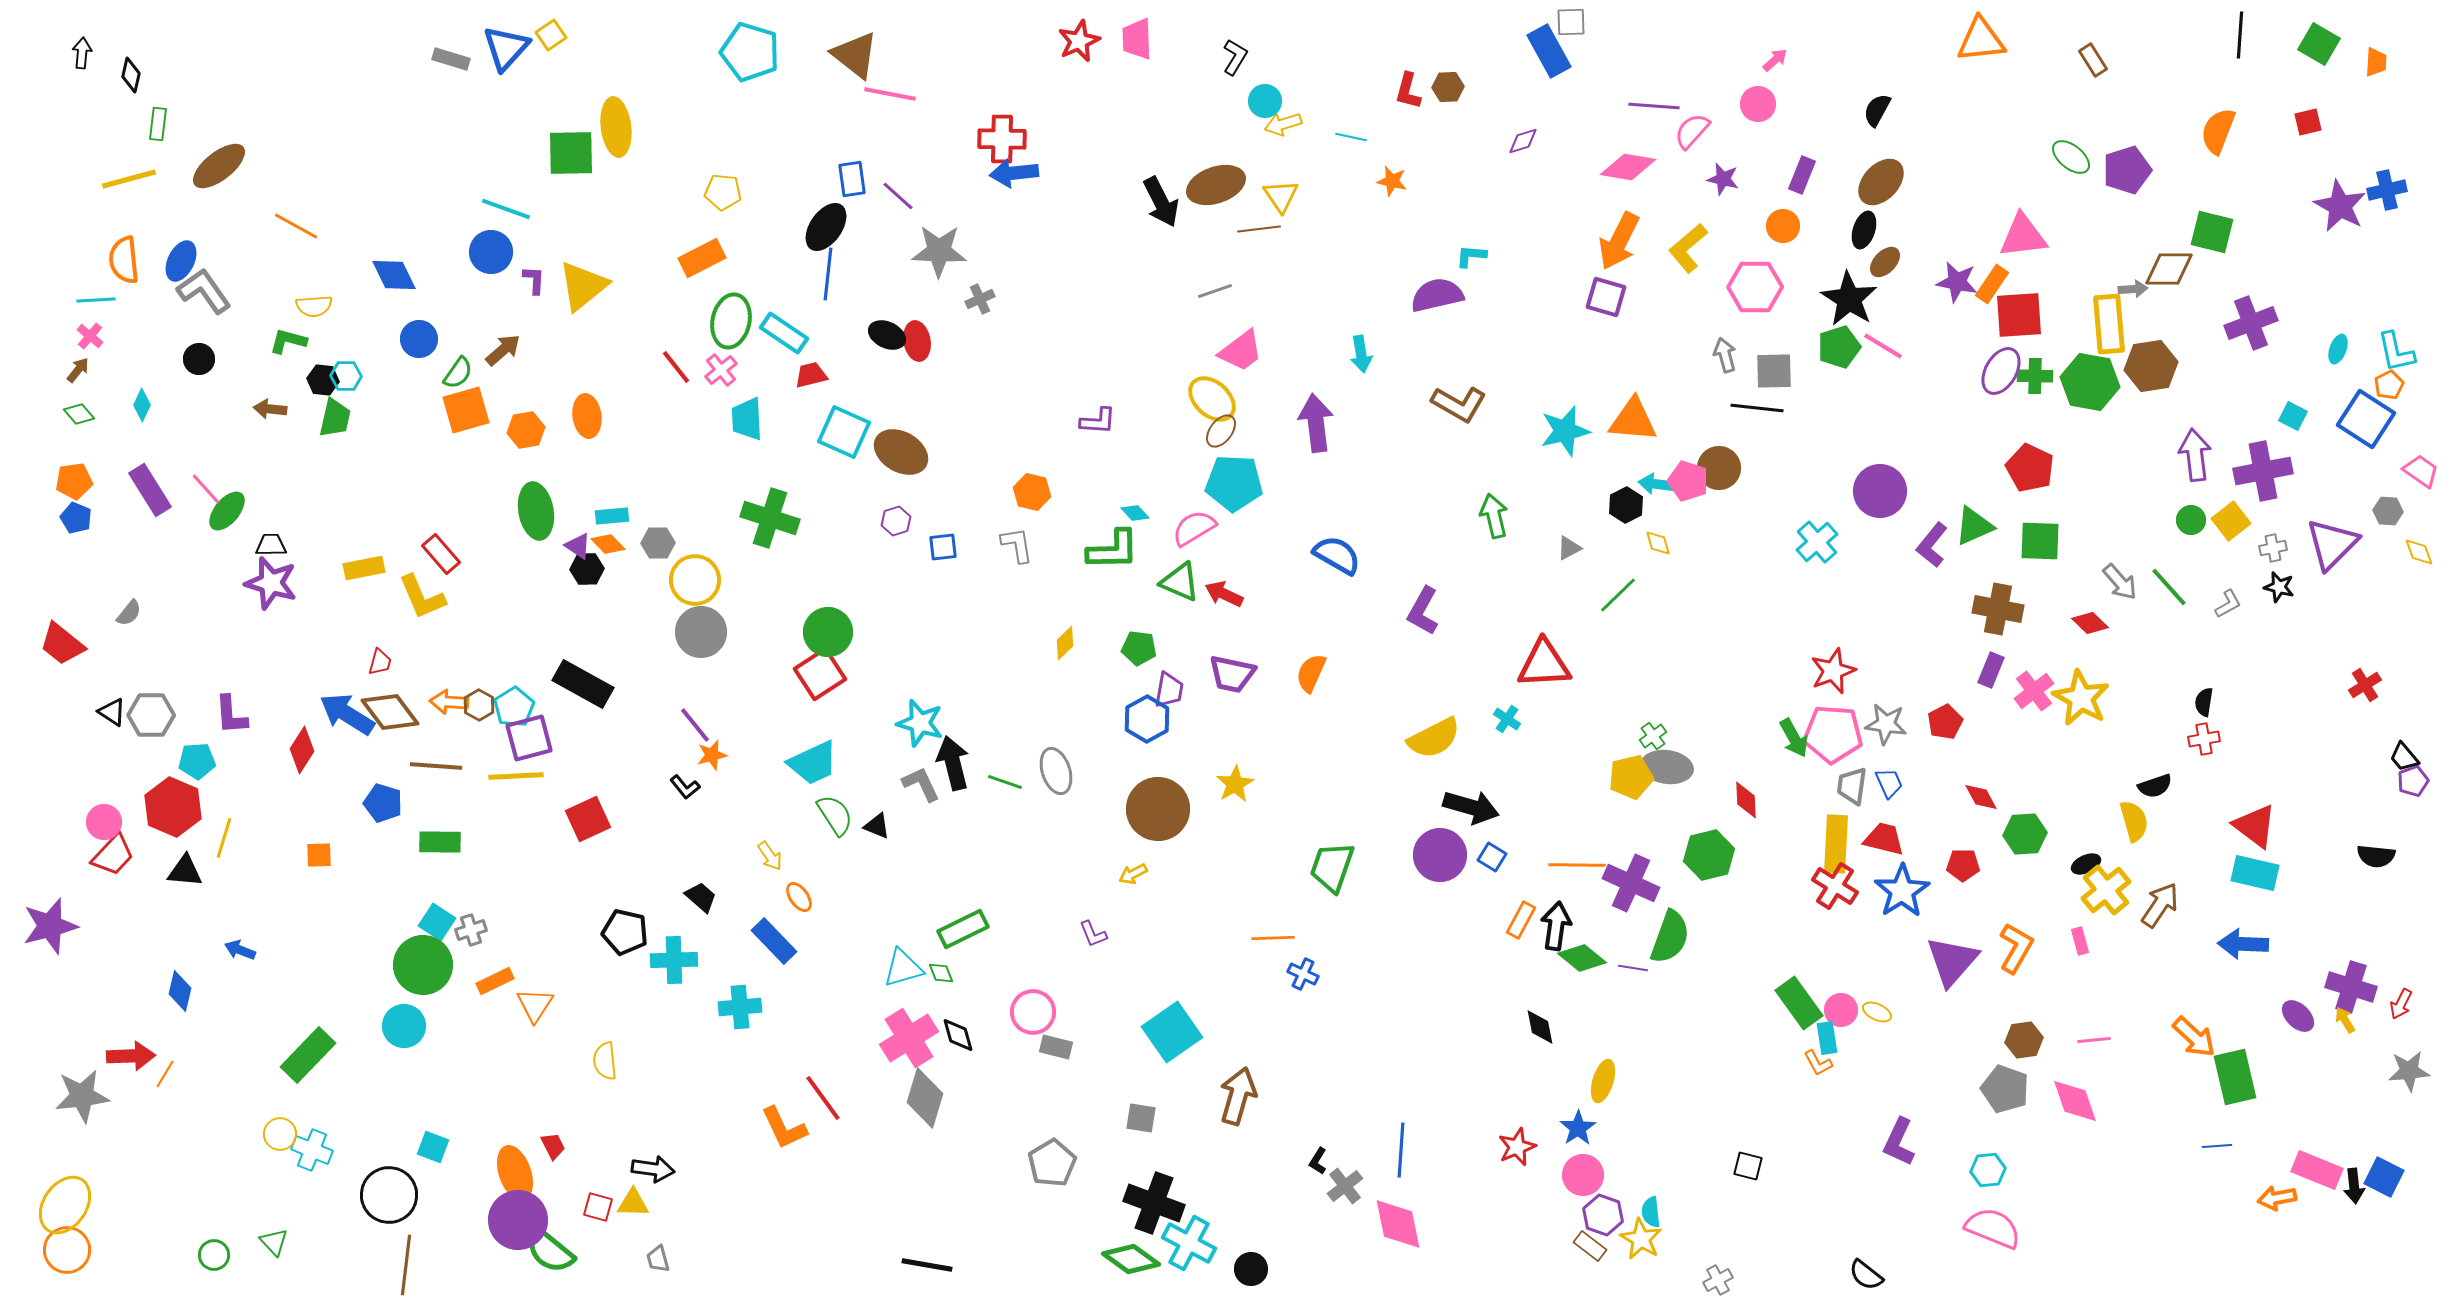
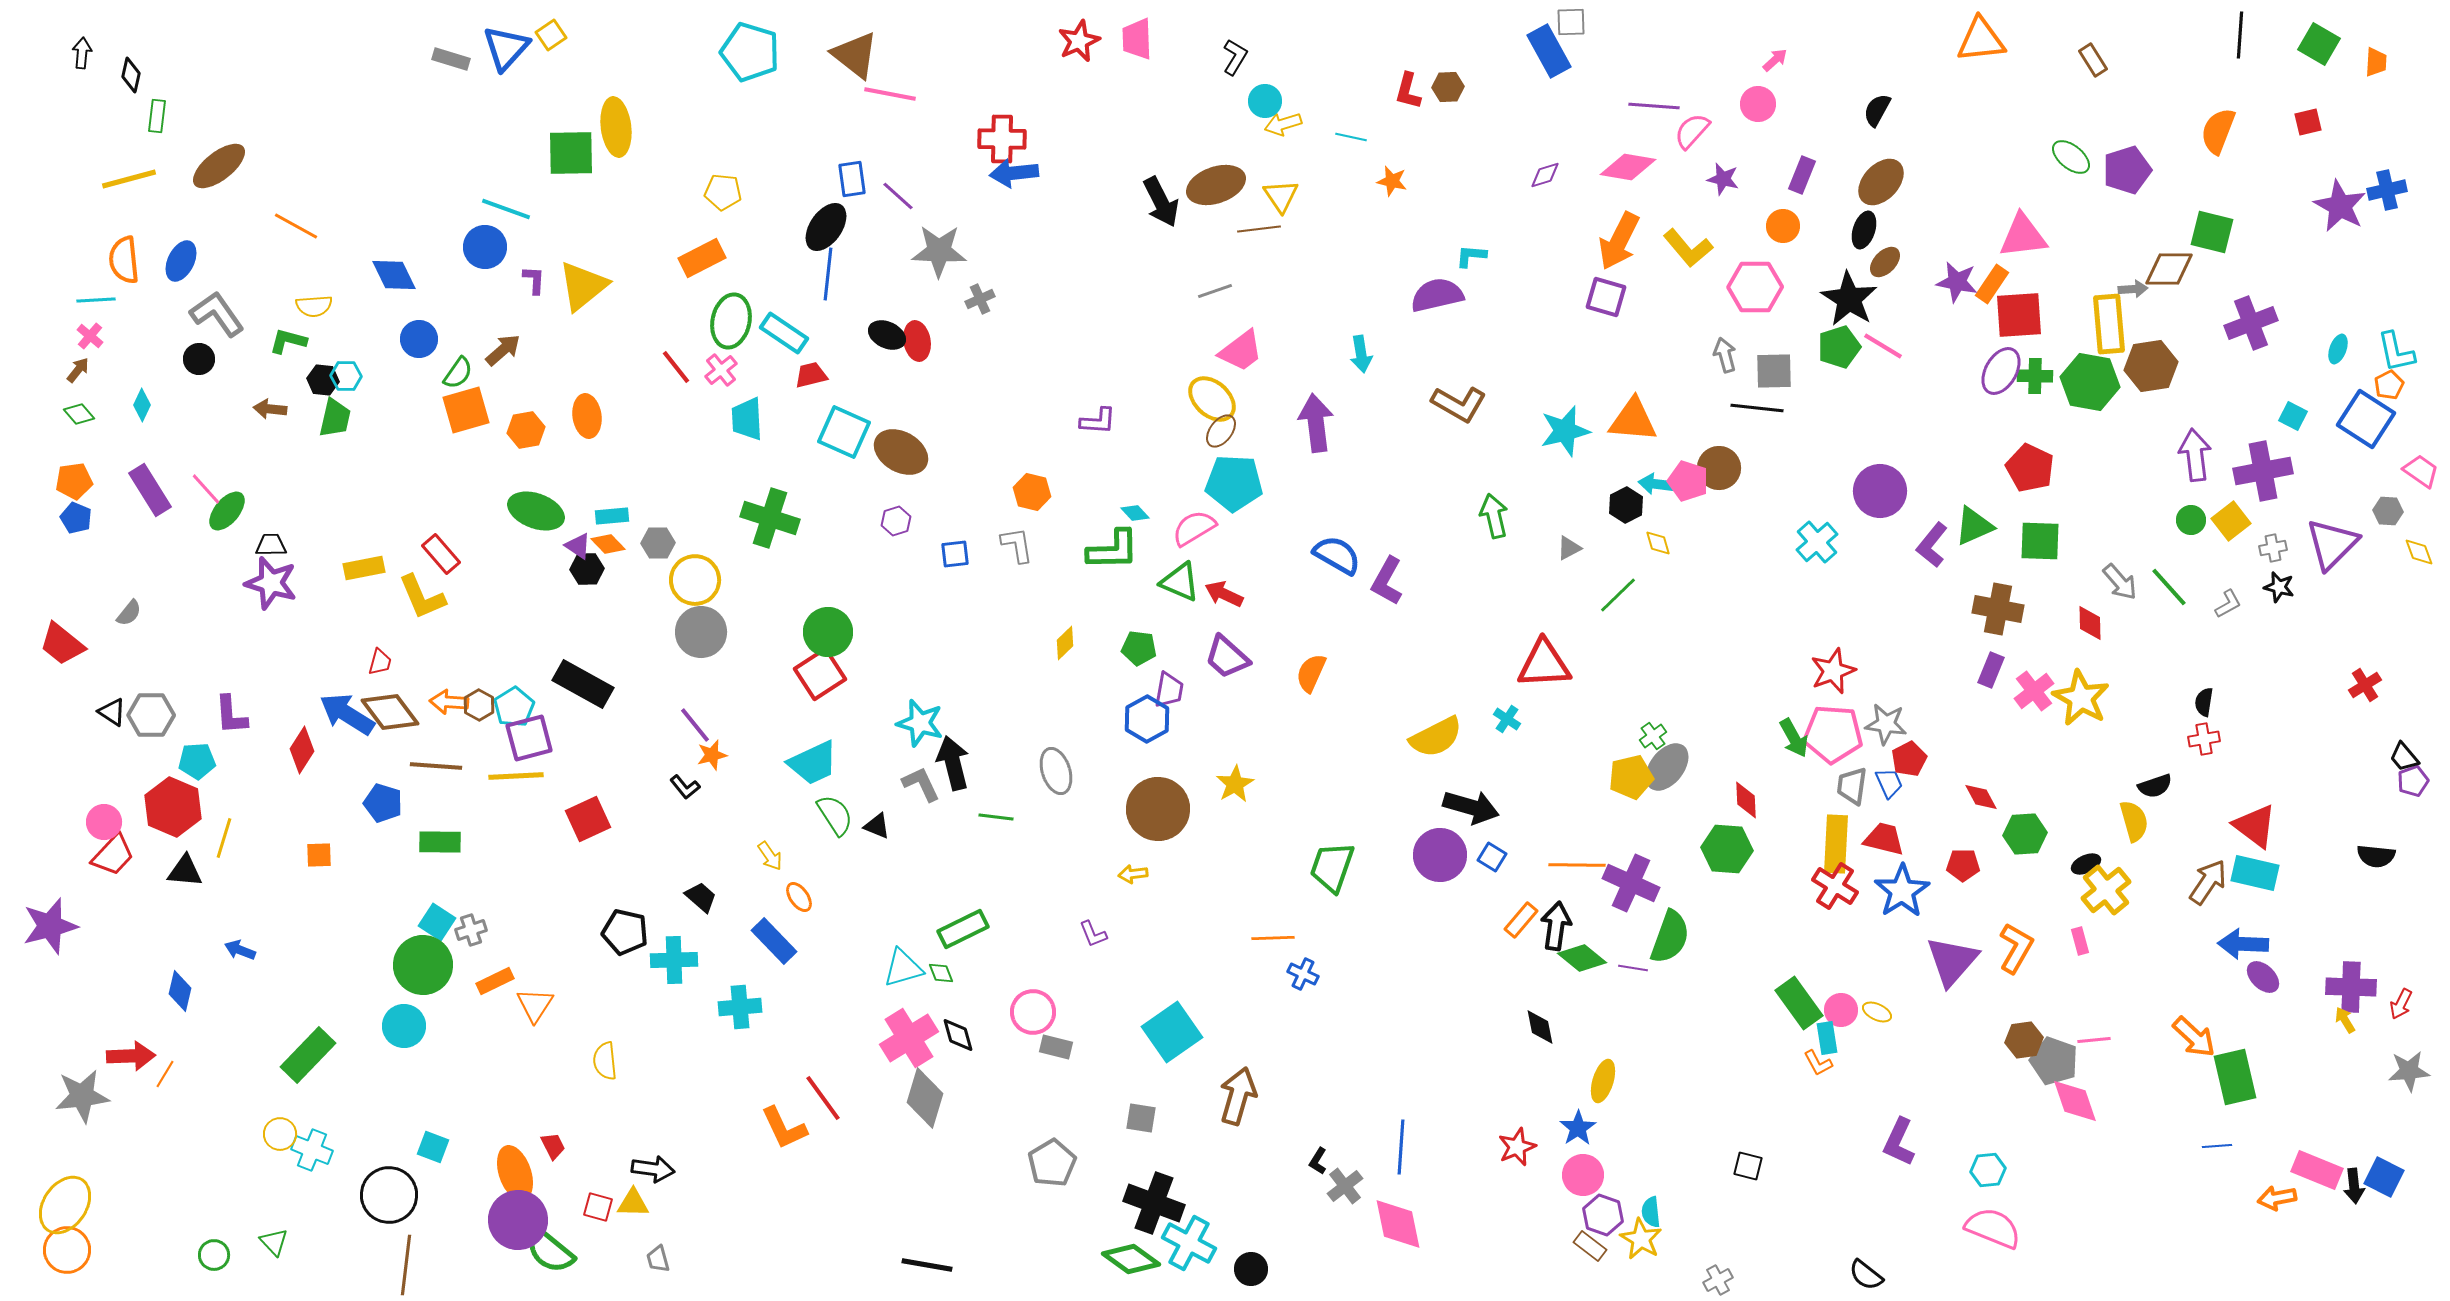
green rectangle at (158, 124): moved 1 px left, 8 px up
purple diamond at (1523, 141): moved 22 px right, 34 px down
yellow L-shape at (1688, 248): rotated 90 degrees counterclockwise
blue circle at (491, 252): moved 6 px left, 5 px up
gray L-shape at (204, 291): moved 13 px right, 23 px down
green ellipse at (536, 511): rotated 60 degrees counterclockwise
blue square at (943, 547): moved 12 px right, 7 px down
purple L-shape at (1423, 611): moved 36 px left, 30 px up
red diamond at (2090, 623): rotated 45 degrees clockwise
purple trapezoid at (1232, 674): moved 5 px left, 17 px up; rotated 30 degrees clockwise
red pentagon at (1945, 722): moved 36 px left, 37 px down
yellow semicircle at (1434, 738): moved 2 px right, 1 px up
gray ellipse at (1667, 767): rotated 60 degrees counterclockwise
green line at (1005, 782): moved 9 px left, 35 px down; rotated 12 degrees counterclockwise
green hexagon at (1709, 855): moved 18 px right, 6 px up; rotated 18 degrees clockwise
yellow arrow at (1133, 874): rotated 20 degrees clockwise
brown arrow at (2160, 905): moved 48 px right, 23 px up
orange rectangle at (1521, 920): rotated 12 degrees clockwise
purple cross at (2351, 987): rotated 15 degrees counterclockwise
purple ellipse at (2298, 1016): moved 35 px left, 39 px up
gray pentagon at (2005, 1089): moved 49 px right, 28 px up
blue line at (1401, 1150): moved 3 px up
